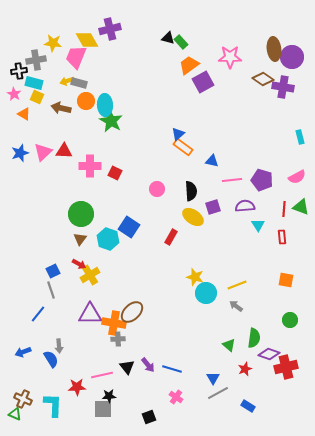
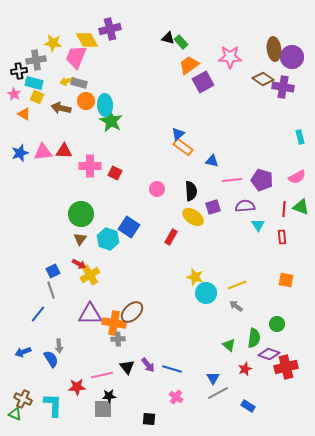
pink triangle at (43, 152): rotated 36 degrees clockwise
green circle at (290, 320): moved 13 px left, 4 px down
black square at (149, 417): moved 2 px down; rotated 24 degrees clockwise
